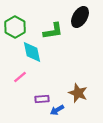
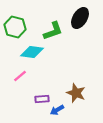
black ellipse: moved 1 px down
green hexagon: rotated 15 degrees counterclockwise
green L-shape: rotated 10 degrees counterclockwise
cyan diamond: rotated 70 degrees counterclockwise
pink line: moved 1 px up
brown star: moved 2 px left
